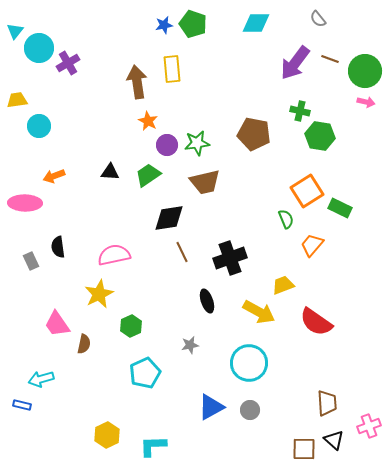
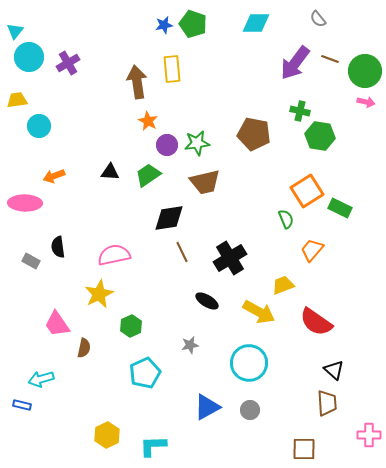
cyan circle at (39, 48): moved 10 px left, 9 px down
orange trapezoid at (312, 245): moved 5 px down
black cross at (230, 258): rotated 12 degrees counterclockwise
gray rectangle at (31, 261): rotated 36 degrees counterclockwise
black ellipse at (207, 301): rotated 40 degrees counterclockwise
brown semicircle at (84, 344): moved 4 px down
blue triangle at (211, 407): moved 4 px left
pink cross at (369, 426): moved 9 px down; rotated 20 degrees clockwise
black triangle at (334, 440): moved 70 px up
